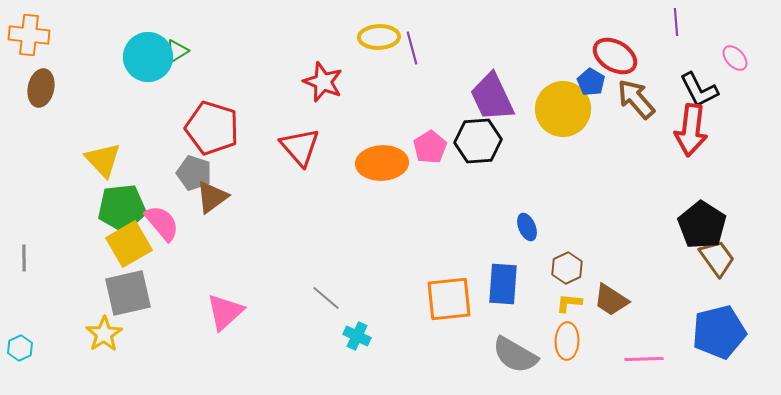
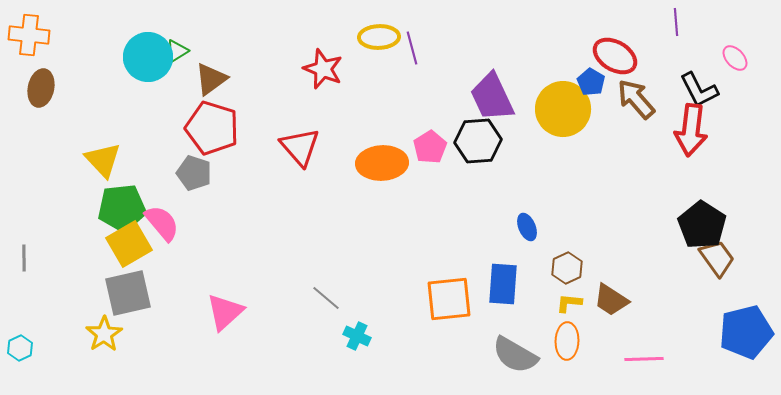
red star at (323, 82): moved 13 px up
brown triangle at (212, 197): moved 1 px left, 118 px up
blue pentagon at (719, 332): moved 27 px right
